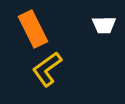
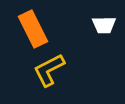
yellow L-shape: moved 2 px right, 1 px down; rotated 9 degrees clockwise
